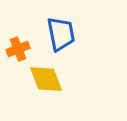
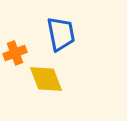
orange cross: moved 3 px left, 4 px down
